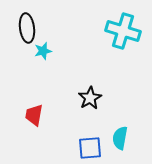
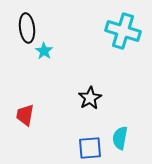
cyan star: moved 1 px right; rotated 24 degrees counterclockwise
red trapezoid: moved 9 px left
